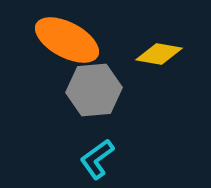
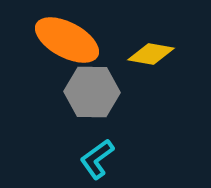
yellow diamond: moved 8 px left
gray hexagon: moved 2 px left, 2 px down; rotated 6 degrees clockwise
